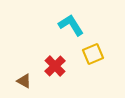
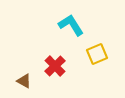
yellow square: moved 4 px right
